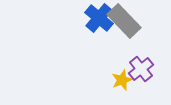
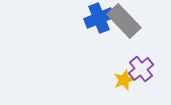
blue cross: rotated 28 degrees clockwise
yellow star: moved 2 px right
